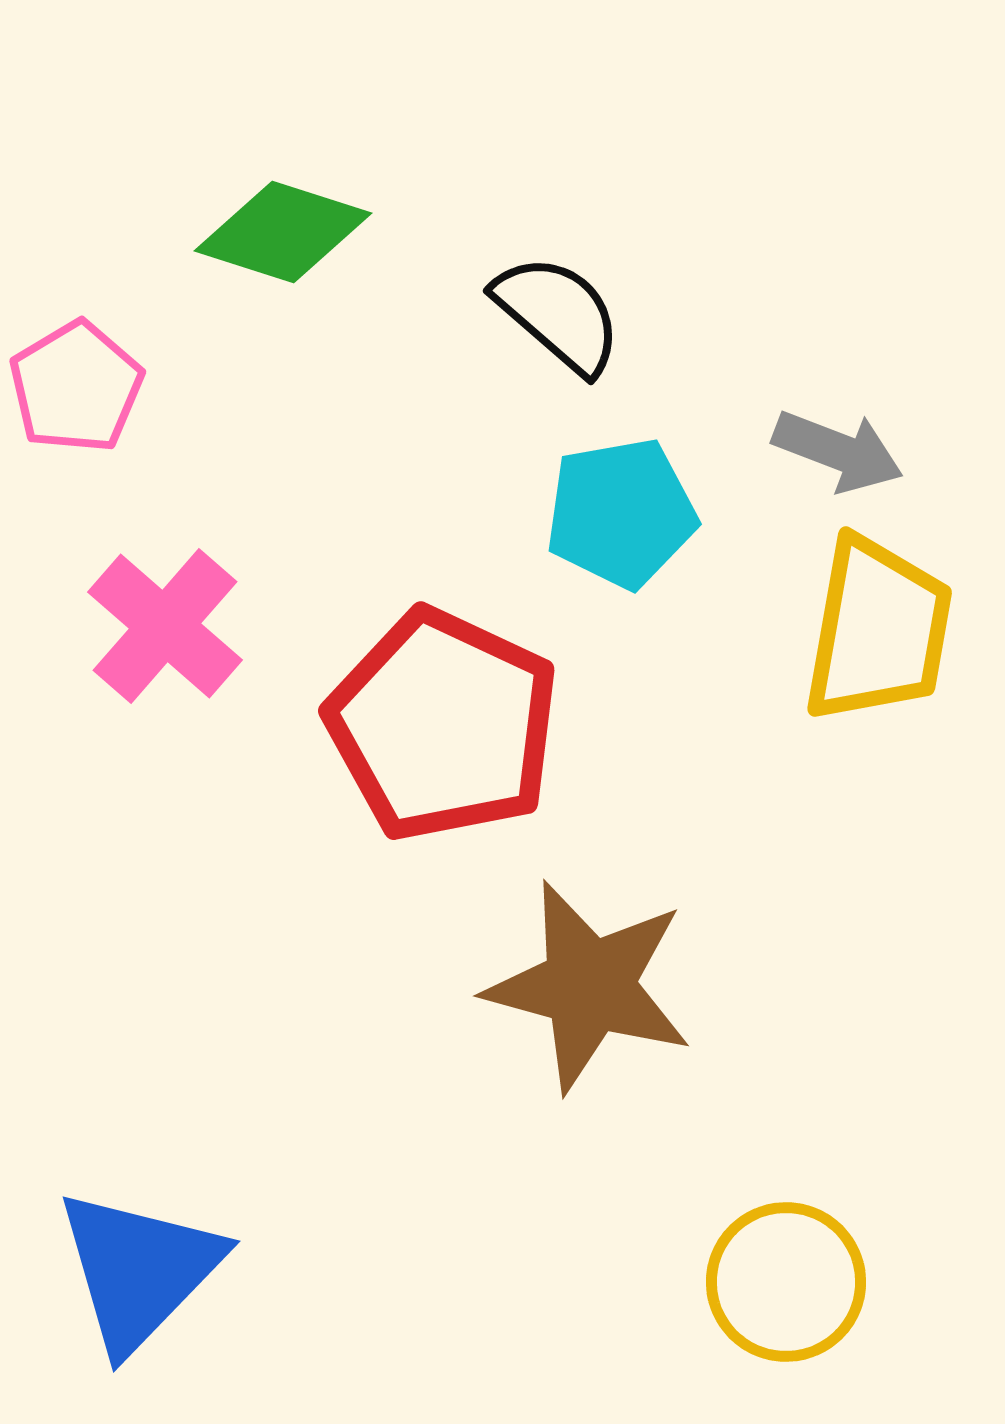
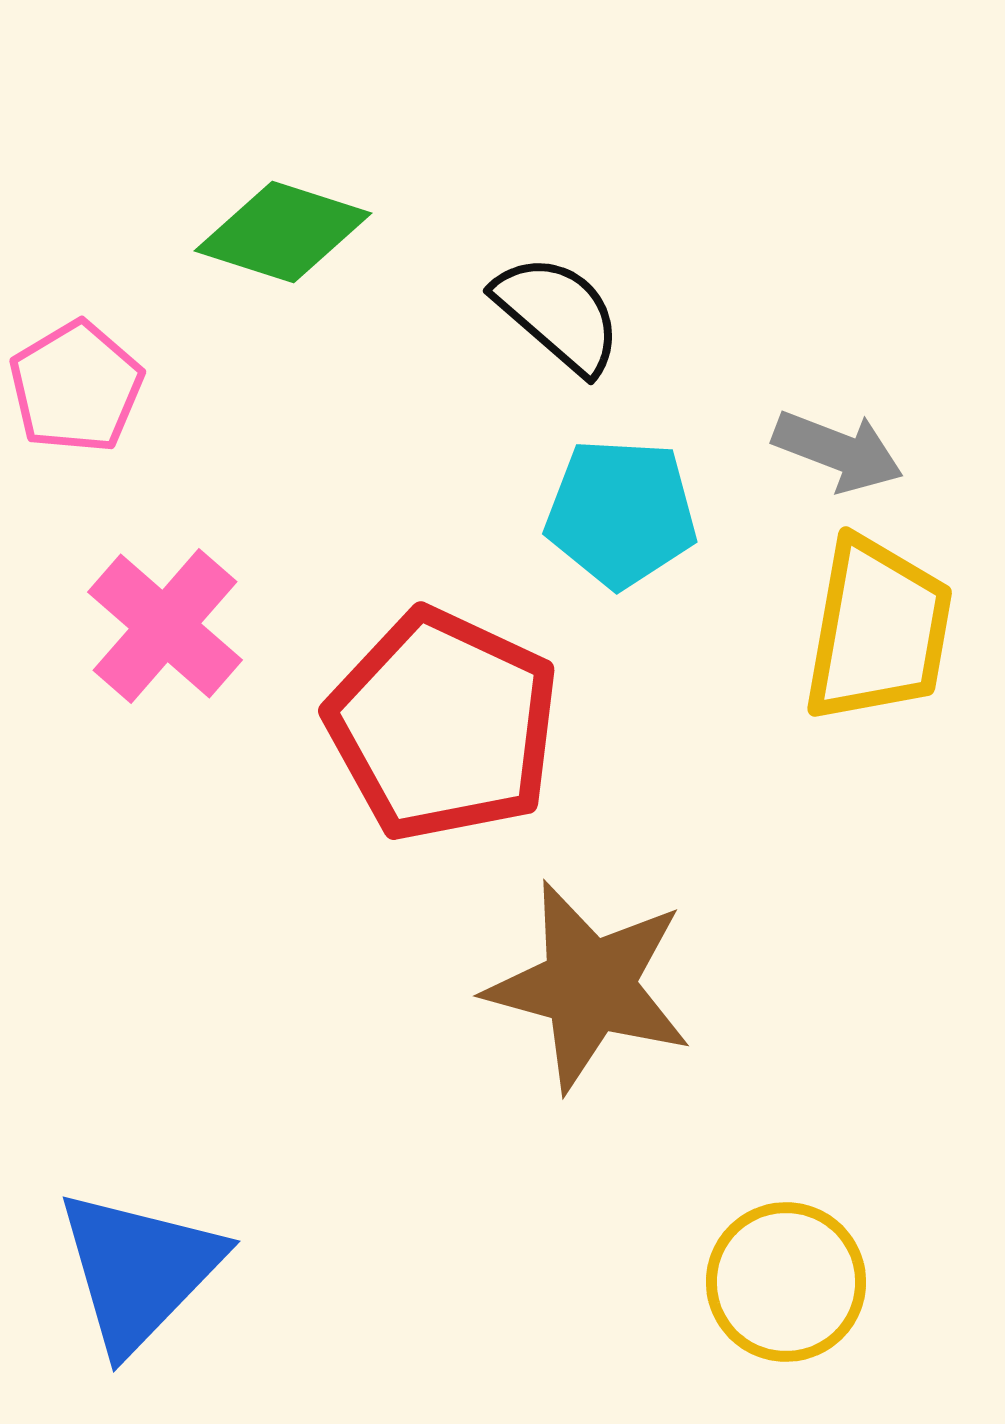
cyan pentagon: rotated 13 degrees clockwise
